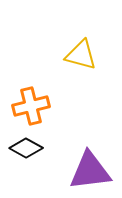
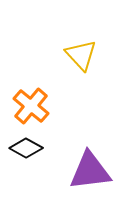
yellow triangle: rotated 32 degrees clockwise
orange cross: rotated 36 degrees counterclockwise
